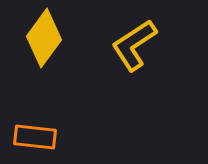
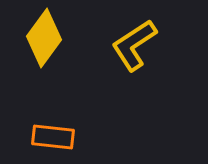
orange rectangle: moved 18 px right
